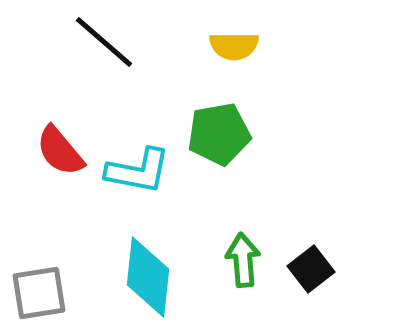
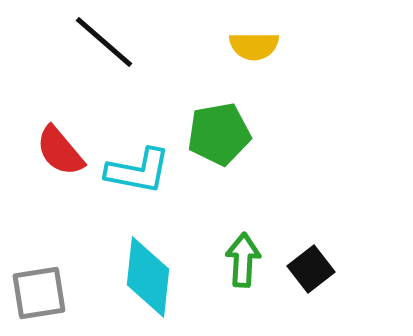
yellow semicircle: moved 20 px right
green arrow: rotated 8 degrees clockwise
